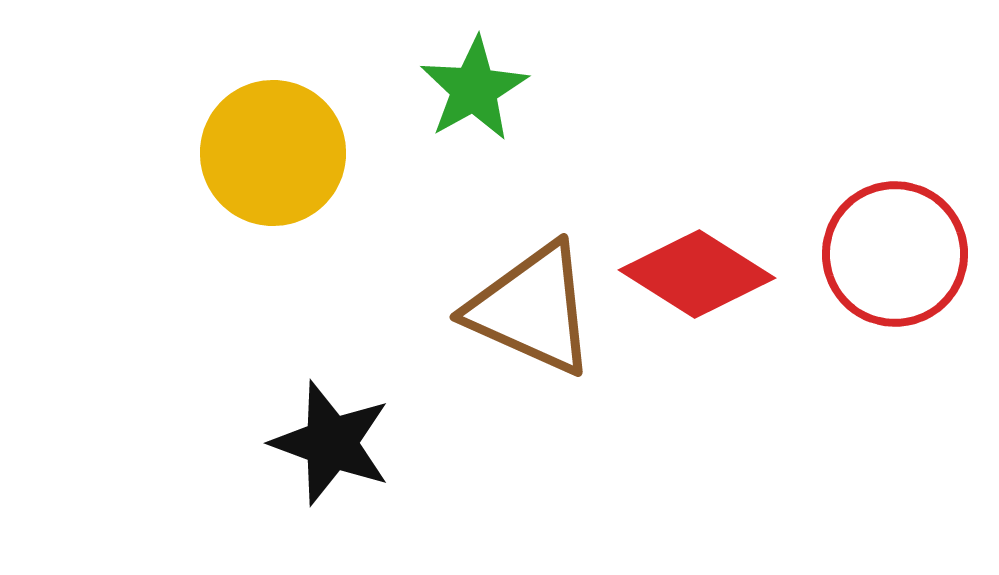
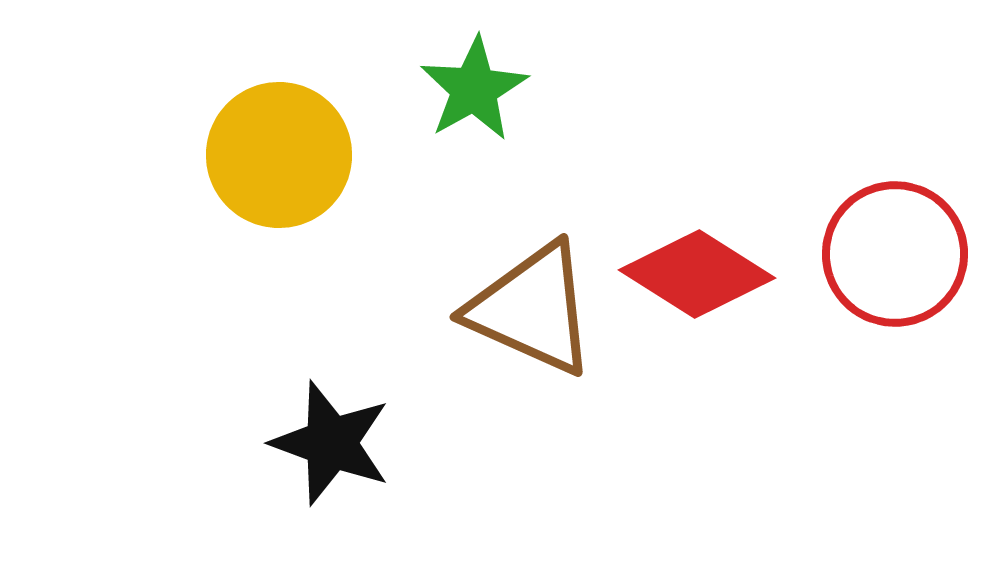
yellow circle: moved 6 px right, 2 px down
